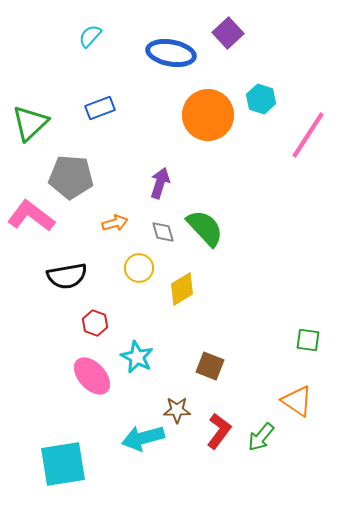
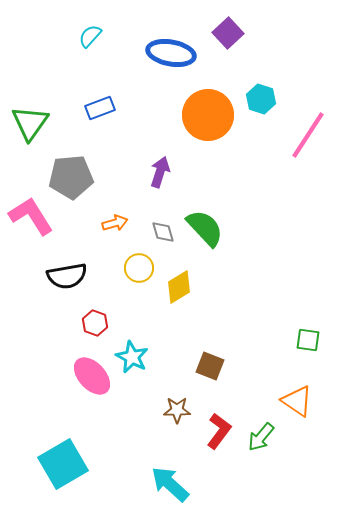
green triangle: rotated 12 degrees counterclockwise
gray pentagon: rotated 9 degrees counterclockwise
purple arrow: moved 11 px up
pink L-shape: rotated 21 degrees clockwise
yellow diamond: moved 3 px left, 2 px up
cyan star: moved 5 px left
cyan arrow: moved 27 px right, 46 px down; rotated 57 degrees clockwise
cyan square: rotated 21 degrees counterclockwise
